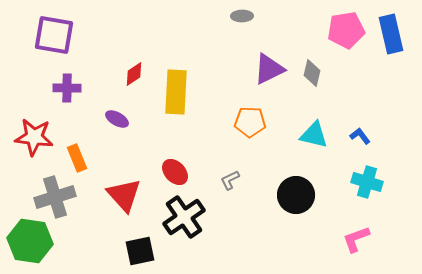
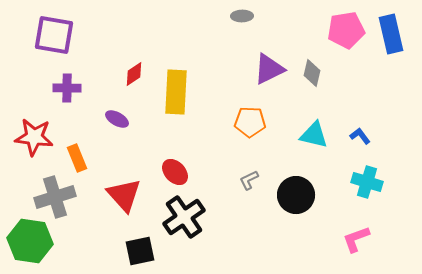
gray L-shape: moved 19 px right
